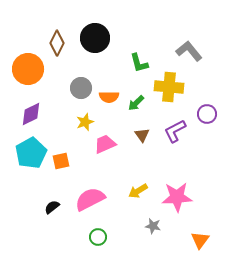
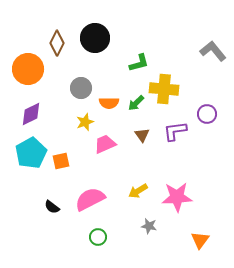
gray L-shape: moved 24 px right
green L-shape: rotated 90 degrees counterclockwise
yellow cross: moved 5 px left, 2 px down
orange semicircle: moved 6 px down
purple L-shape: rotated 20 degrees clockwise
black semicircle: rotated 105 degrees counterclockwise
gray star: moved 4 px left
